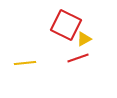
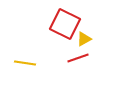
red square: moved 1 px left, 1 px up
yellow line: rotated 15 degrees clockwise
